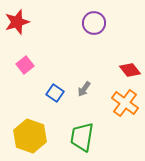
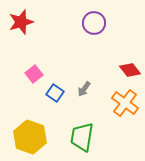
red star: moved 4 px right
pink square: moved 9 px right, 9 px down
yellow hexagon: moved 1 px down
